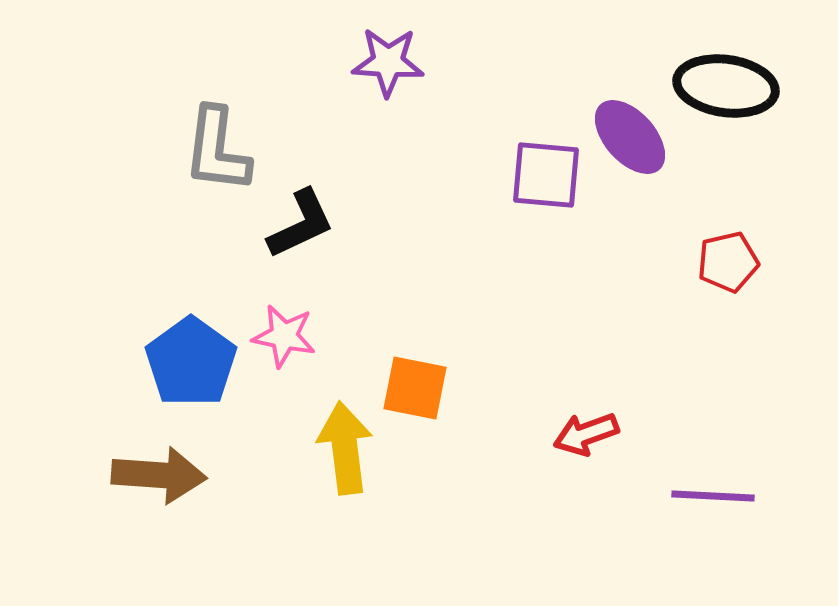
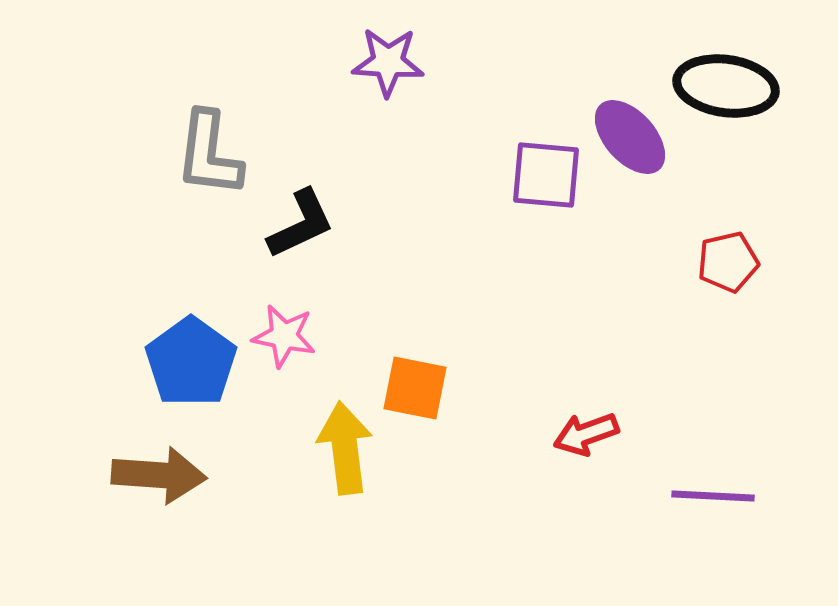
gray L-shape: moved 8 px left, 4 px down
